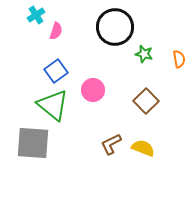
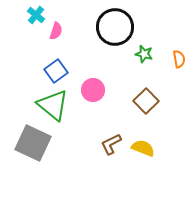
cyan cross: rotated 18 degrees counterclockwise
gray square: rotated 21 degrees clockwise
